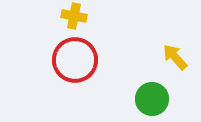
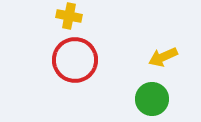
yellow cross: moved 5 px left
yellow arrow: moved 12 px left; rotated 72 degrees counterclockwise
